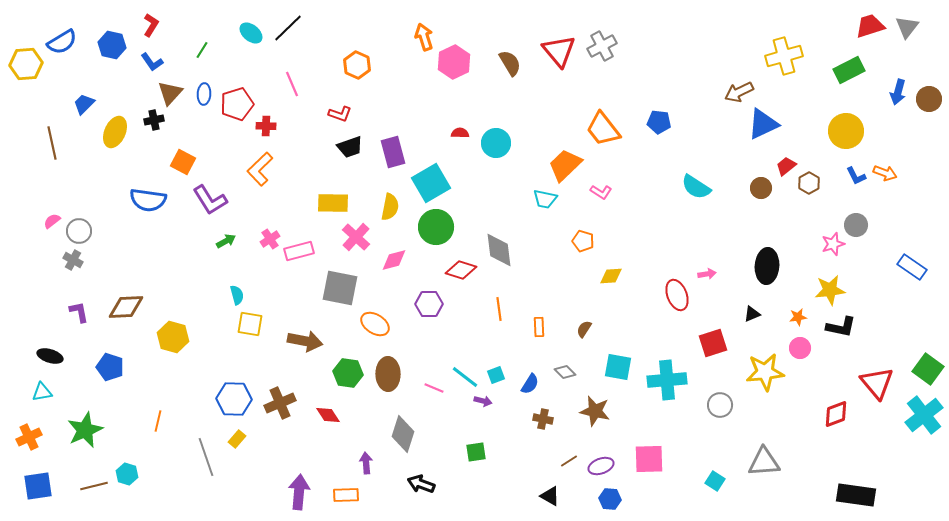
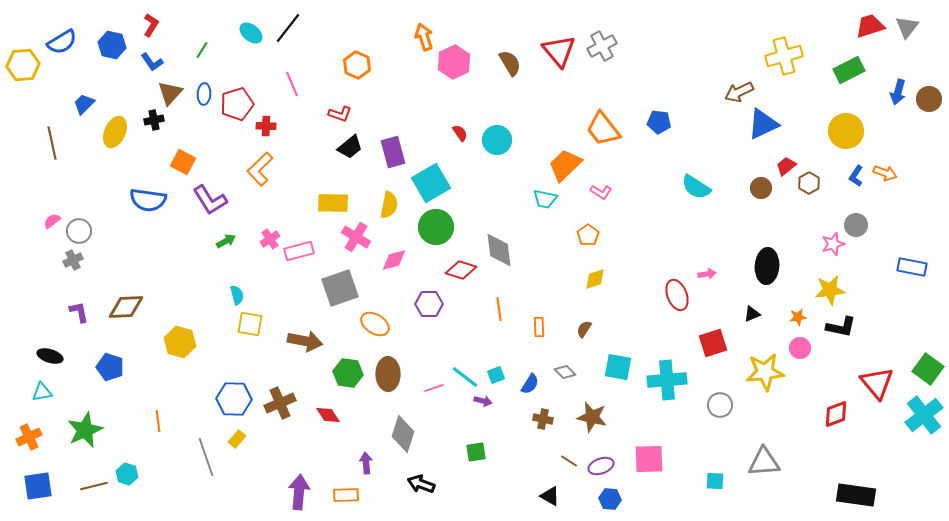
black line at (288, 28): rotated 8 degrees counterclockwise
yellow hexagon at (26, 64): moved 3 px left, 1 px down
red semicircle at (460, 133): rotated 54 degrees clockwise
cyan circle at (496, 143): moved 1 px right, 3 px up
black trapezoid at (350, 147): rotated 20 degrees counterclockwise
blue L-shape at (856, 176): rotated 60 degrees clockwise
yellow semicircle at (390, 207): moved 1 px left, 2 px up
pink cross at (356, 237): rotated 12 degrees counterclockwise
orange pentagon at (583, 241): moved 5 px right, 6 px up; rotated 20 degrees clockwise
gray cross at (73, 260): rotated 36 degrees clockwise
blue rectangle at (912, 267): rotated 24 degrees counterclockwise
yellow diamond at (611, 276): moved 16 px left, 3 px down; rotated 15 degrees counterclockwise
gray square at (340, 288): rotated 30 degrees counterclockwise
yellow hexagon at (173, 337): moved 7 px right, 5 px down
pink line at (434, 388): rotated 42 degrees counterclockwise
brown star at (595, 411): moved 3 px left, 6 px down
orange line at (158, 421): rotated 20 degrees counterclockwise
brown line at (569, 461): rotated 66 degrees clockwise
cyan square at (715, 481): rotated 30 degrees counterclockwise
